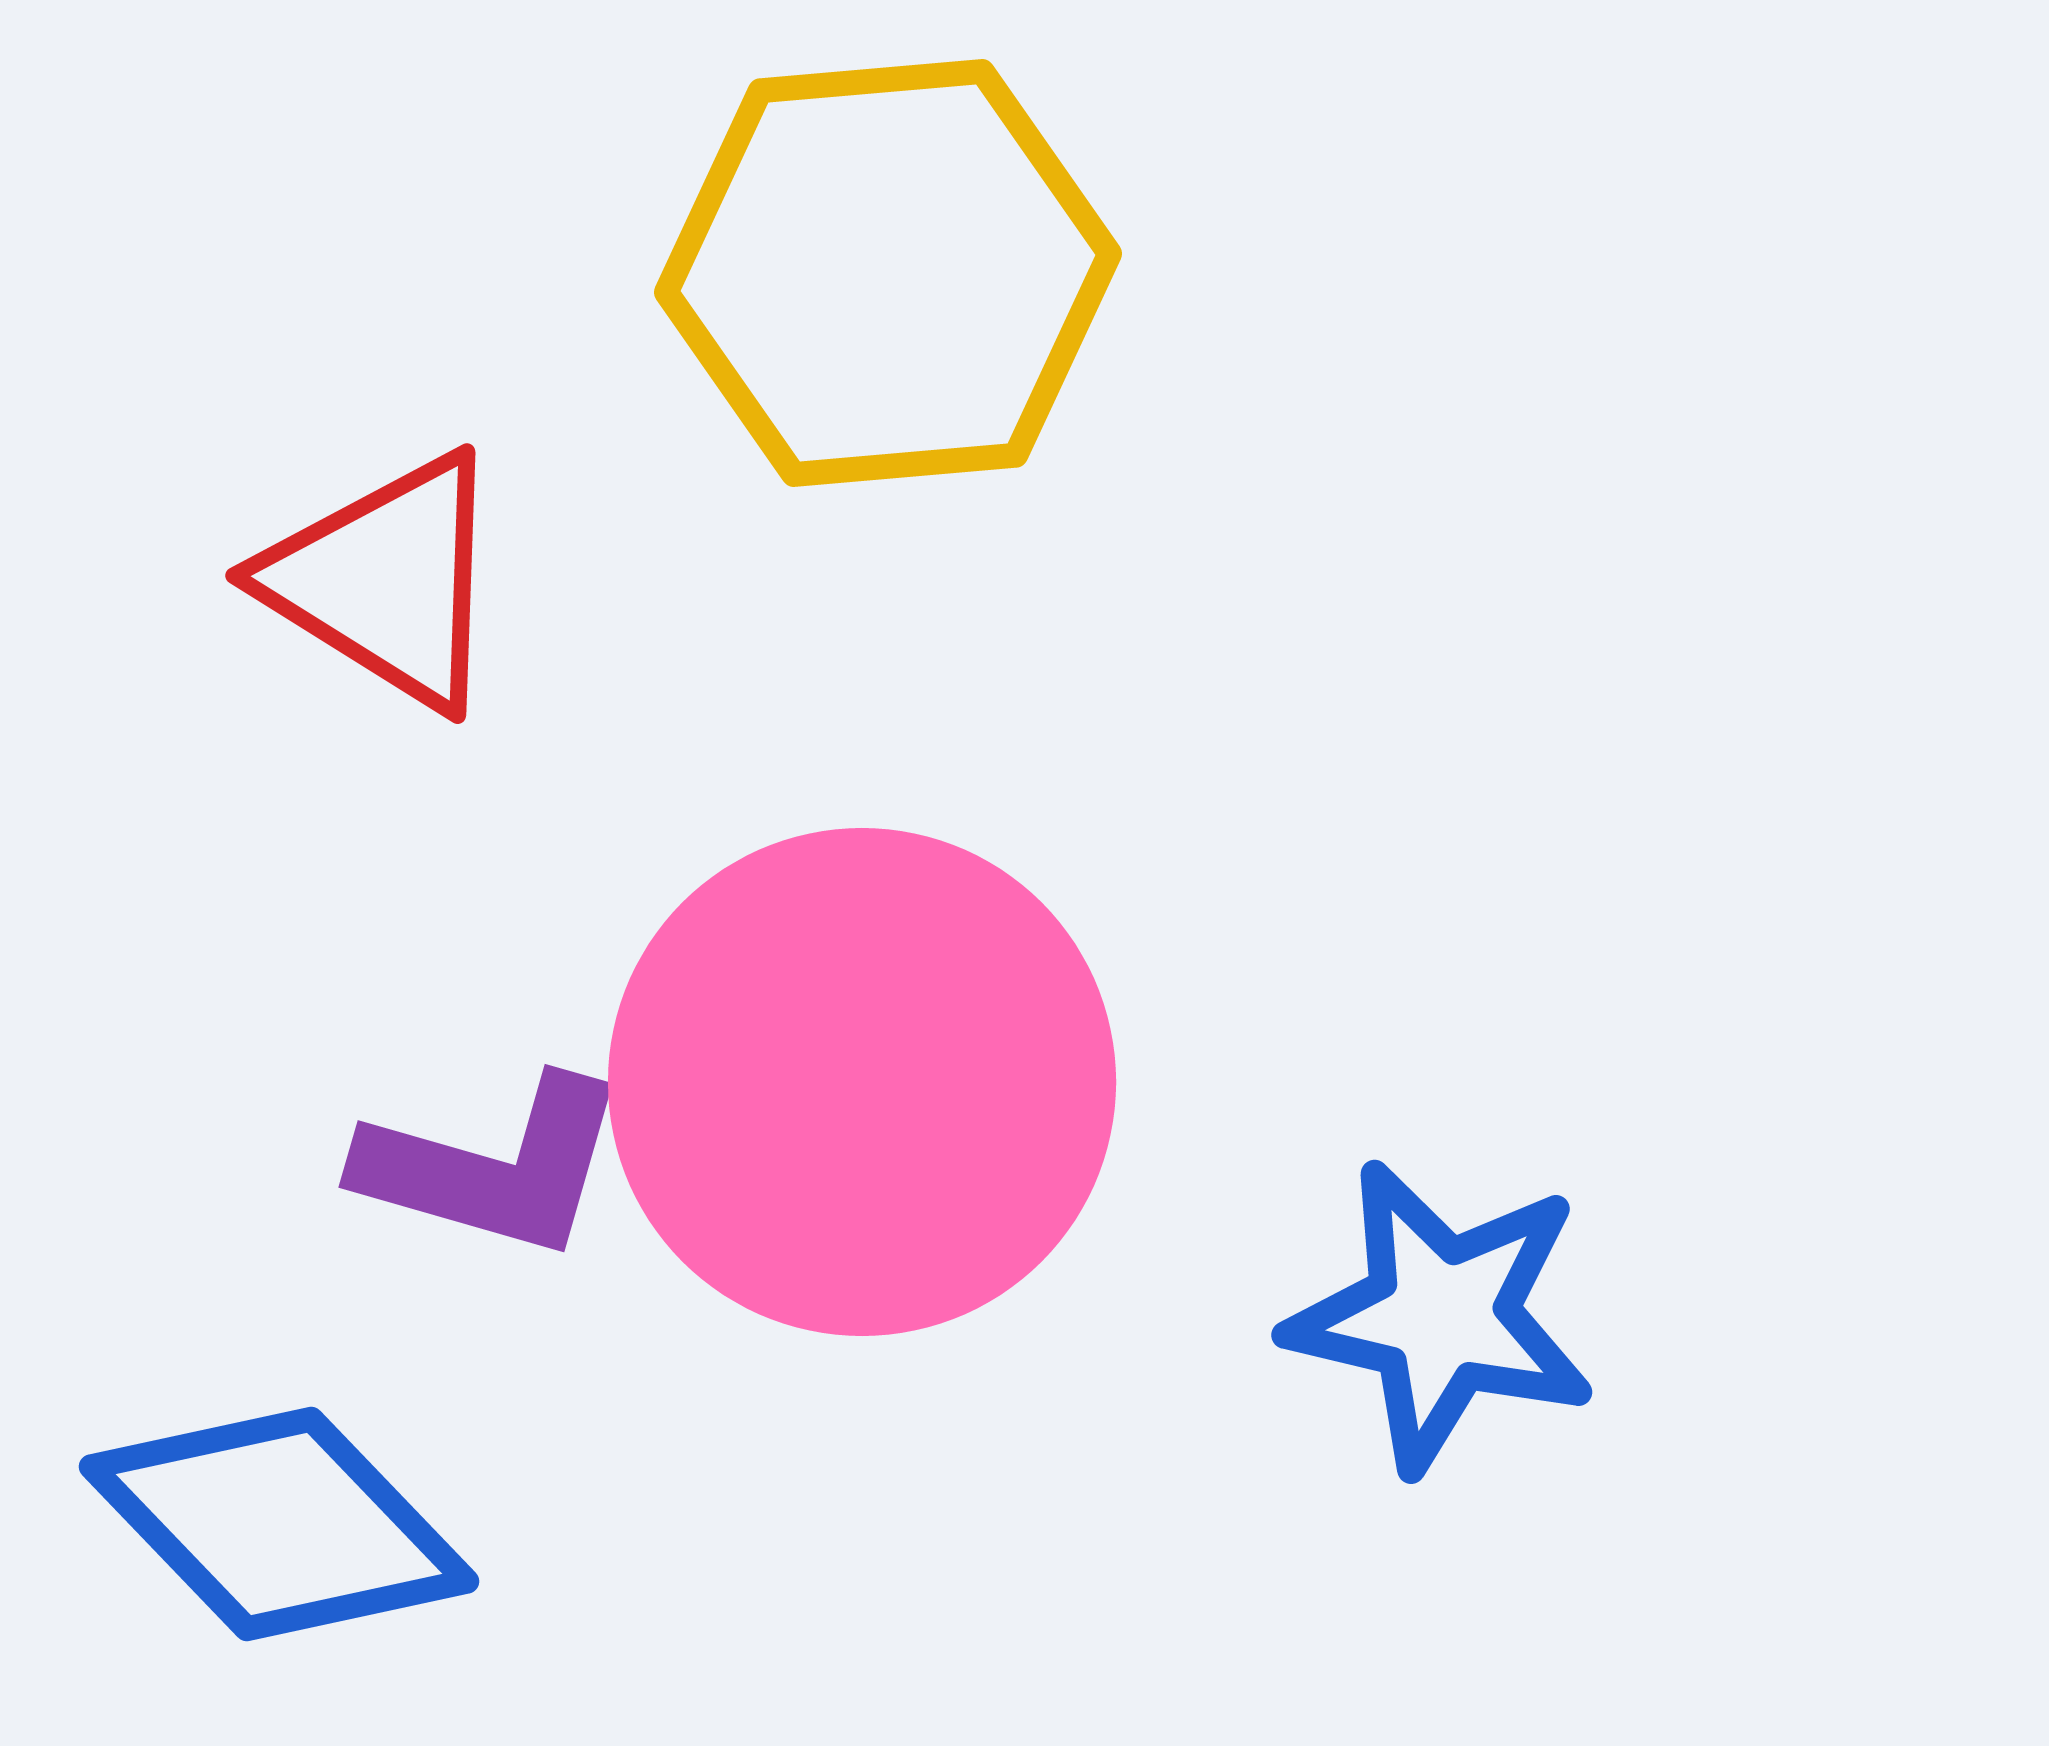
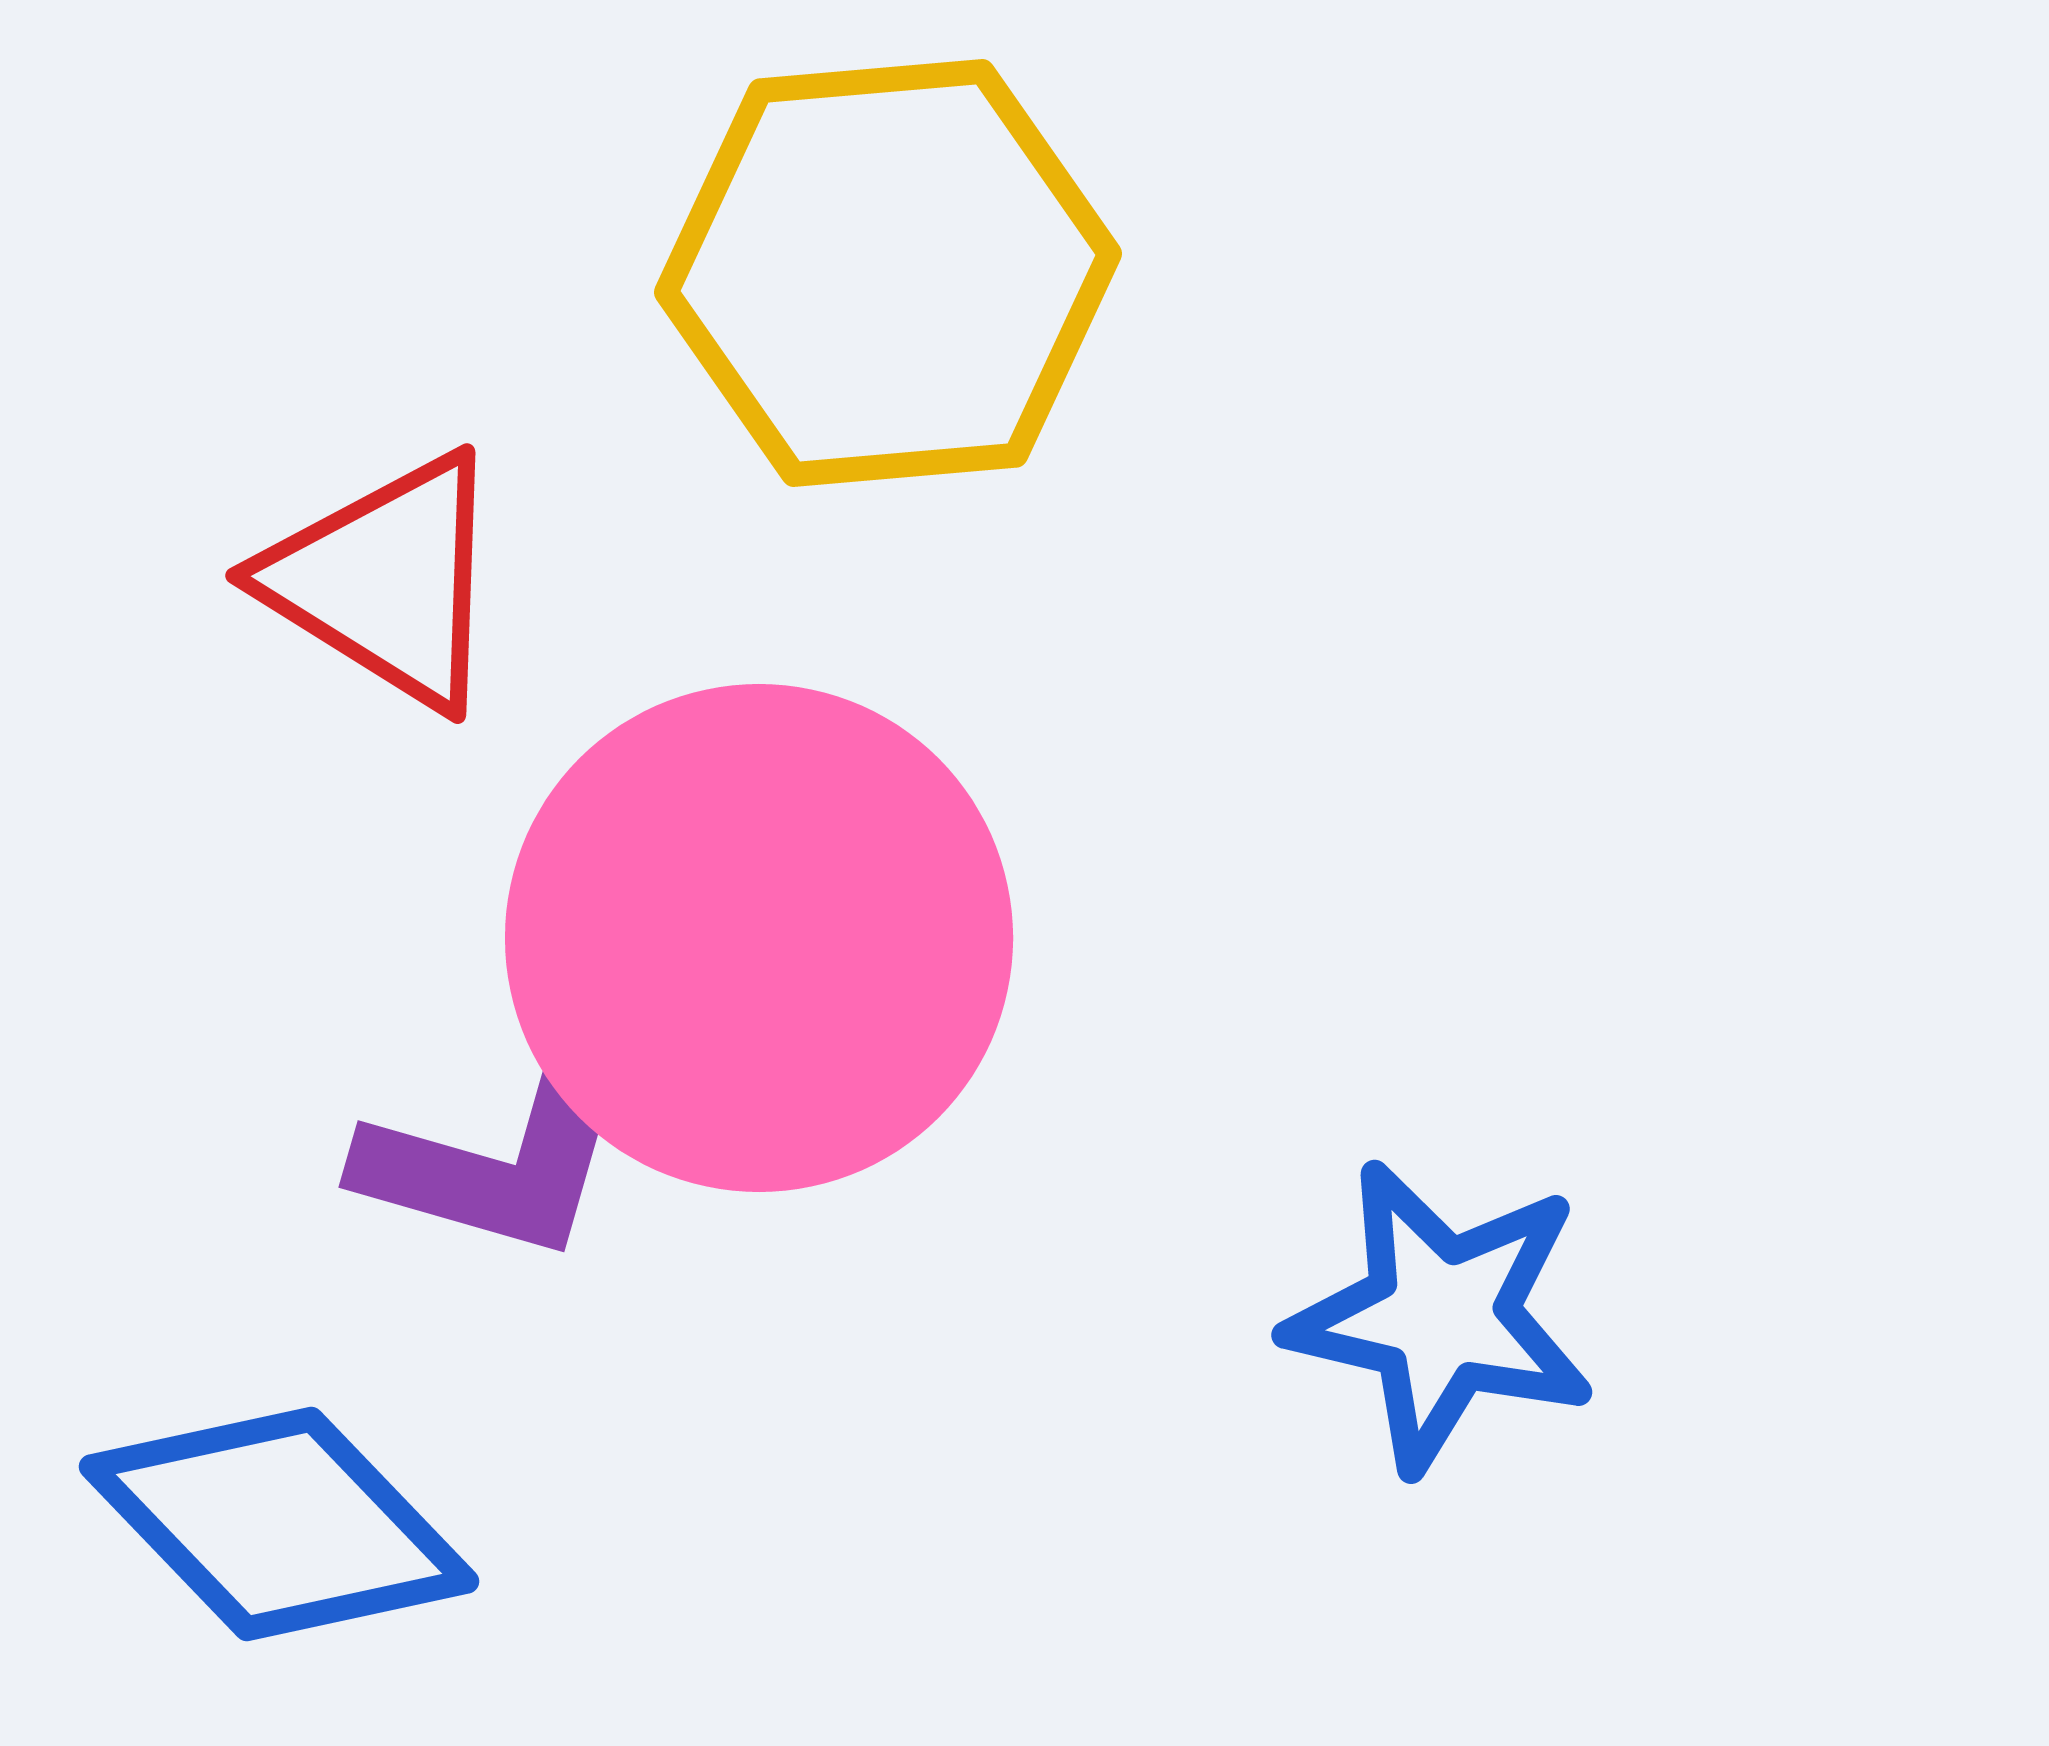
pink circle: moved 103 px left, 144 px up
